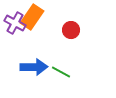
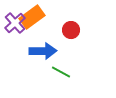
orange rectangle: rotated 20 degrees clockwise
purple cross: rotated 20 degrees clockwise
blue arrow: moved 9 px right, 16 px up
